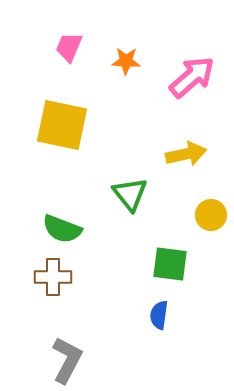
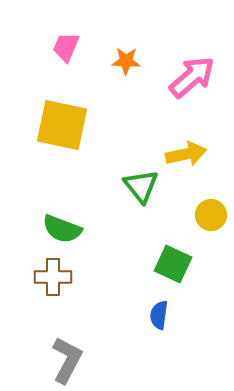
pink trapezoid: moved 3 px left
green triangle: moved 11 px right, 8 px up
green square: moved 3 px right; rotated 18 degrees clockwise
